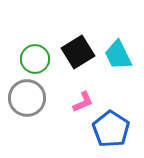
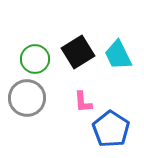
pink L-shape: rotated 110 degrees clockwise
